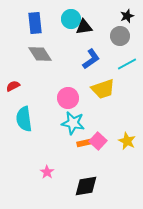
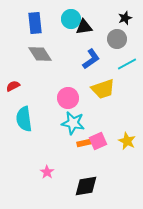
black star: moved 2 px left, 2 px down
gray circle: moved 3 px left, 3 px down
pink square: rotated 24 degrees clockwise
